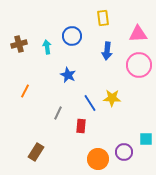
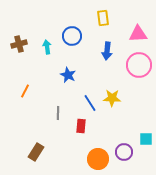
gray line: rotated 24 degrees counterclockwise
